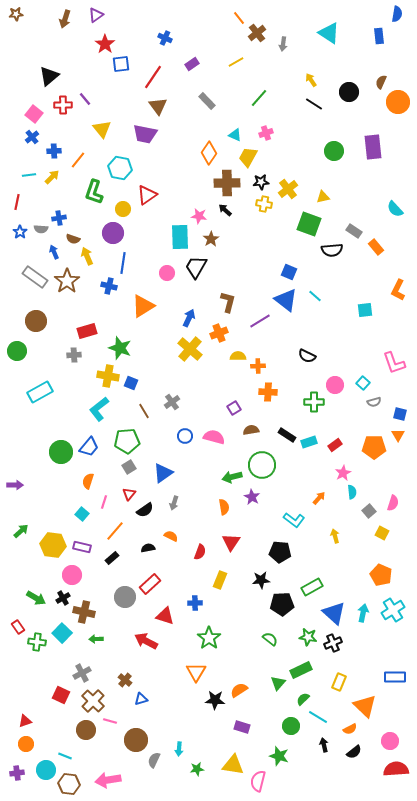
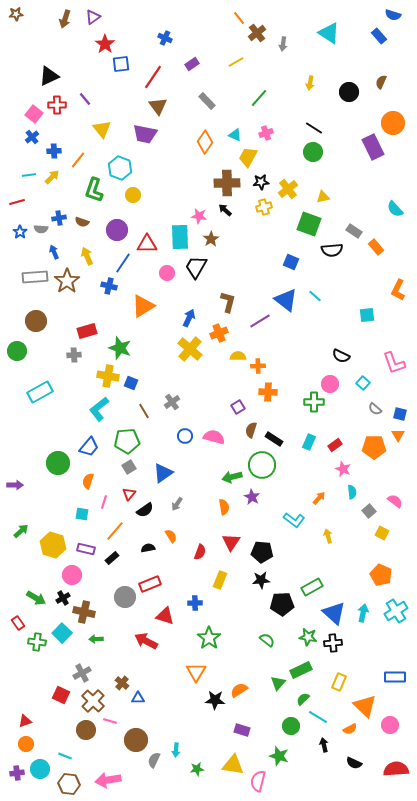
blue semicircle at (397, 14): moved 4 px left, 1 px down; rotated 98 degrees clockwise
purple triangle at (96, 15): moved 3 px left, 2 px down
blue rectangle at (379, 36): rotated 35 degrees counterclockwise
black triangle at (49, 76): rotated 15 degrees clockwise
yellow arrow at (311, 80): moved 1 px left, 3 px down; rotated 136 degrees counterclockwise
orange circle at (398, 102): moved 5 px left, 21 px down
black line at (314, 104): moved 24 px down
red cross at (63, 105): moved 6 px left
purple rectangle at (373, 147): rotated 20 degrees counterclockwise
green circle at (334, 151): moved 21 px left, 1 px down
orange diamond at (209, 153): moved 4 px left, 11 px up
cyan hexagon at (120, 168): rotated 10 degrees clockwise
green L-shape at (94, 192): moved 2 px up
red triangle at (147, 195): moved 49 px down; rotated 35 degrees clockwise
red line at (17, 202): rotated 63 degrees clockwise
yellow cross at (264, 204): moved 3 px down; rotated 28 degrees counterclockwise
yellow circle at (123, 209): moved 10 px right, 14 px up
purple circle at (113, 233): moved 4 px right, 3 px up
brown semicircle at (73, 239): moved 9 px right, 17 px up
blue line at (123, 263): rotated 25 degrees clockwise
blue square at (289, 272): moved 2 px right, 10 px up
gray rectangle at (35, 277): rotated 40 degrees counterclockwise
cyan square at (365, 310): moved 2 px right, 5 px down
black semicircle at (307, 356): moved 34 px right
pink circle at (335, 385): moved 5 px left, 1 px up
gray semicircle at (374, 402): moved 1 px right, 7 px down; rotated 56 degrees clockwise
purple square at (234, 408): moved 4 px right, 1 px up
brown semicircle at (251, 430): rotated 63 degrees counterclockwise
black rectangle at (287, 435): moved 13 px left, 4 px down
cyan rectangle at (309, 442): rotated 49 degrees counterclockwise
green circle at (61, 452): moved 3 px left, 11 px down
pink star at (343, 473): moved 4 px up; rotated 21 degrees counterclockwise
gray arrow at (174, 503): moved 3 px right, 1 px down; rotated 16 degrees clockwise
pink semicircle at (393, 503): moved 2 px right, 2 px up; rotated 70 degrees counterclockwise
cyan square at (82, 514): rotated 32 degrees counterclockwise
orange semicircle at (171, 536): rotated 32 degrees clockwise
yellow arrow at (335, 536): moved 7 px left
yellow hexagon at (53, 545): rotated 10 degrees clockwise
purple rectangle at (82, 547): moved 4 px right, 2 px down
black pentagon at (280, 552): moved 18 px left
red rectangle at (150, 584): rotated 20 degrees clockwise
cyan cross at (393, 610): moved 3 px right, 1 px down
red rectangle at (18, 627): moved 4 px up
green semicircle at (270, 639): moved 3 px left, 1 px down
black cross at (333, 643): rotated 18 degrees clockwise
brown cross at (125, 680): moved 3 px left, 3 px down
blue triangle at (141, 699): moved 3 px left, 1 px up; rotated 16 degrees clockwise
purple rectangle at (242, 727): moved 3 px down
pink circle at (390, 741): moved 16 px up
cyan arrow at (179, 749): moved 3 px left, 1 px down
black semicircle at (354, 752): moved 11 px down; rotated 63 degrees clockwise
cyan circle at (46, 770): moved 6 px left, 1 px up
